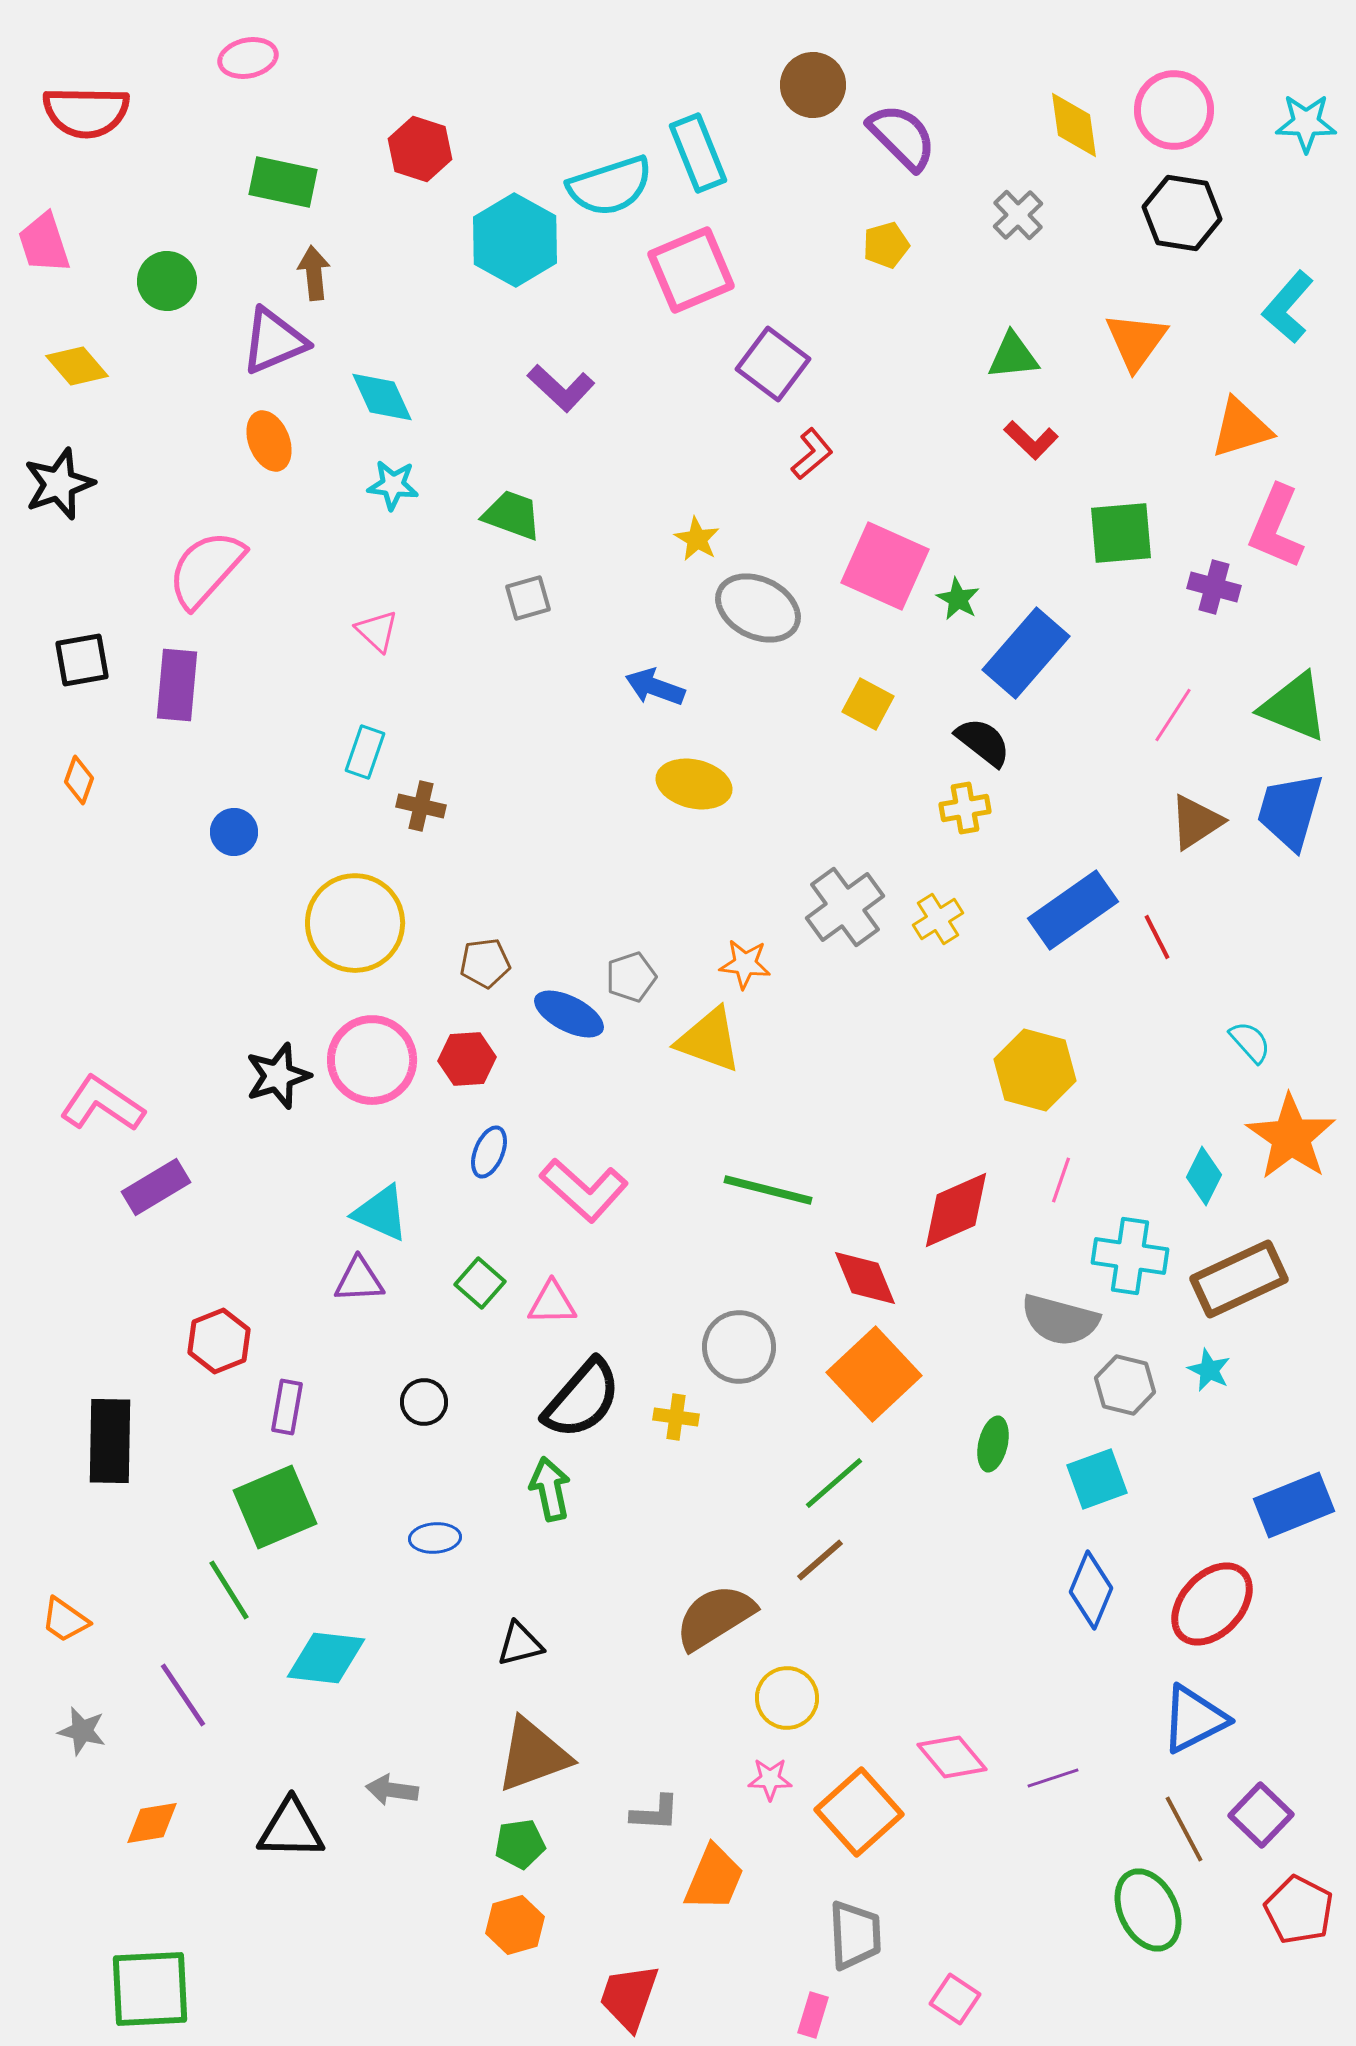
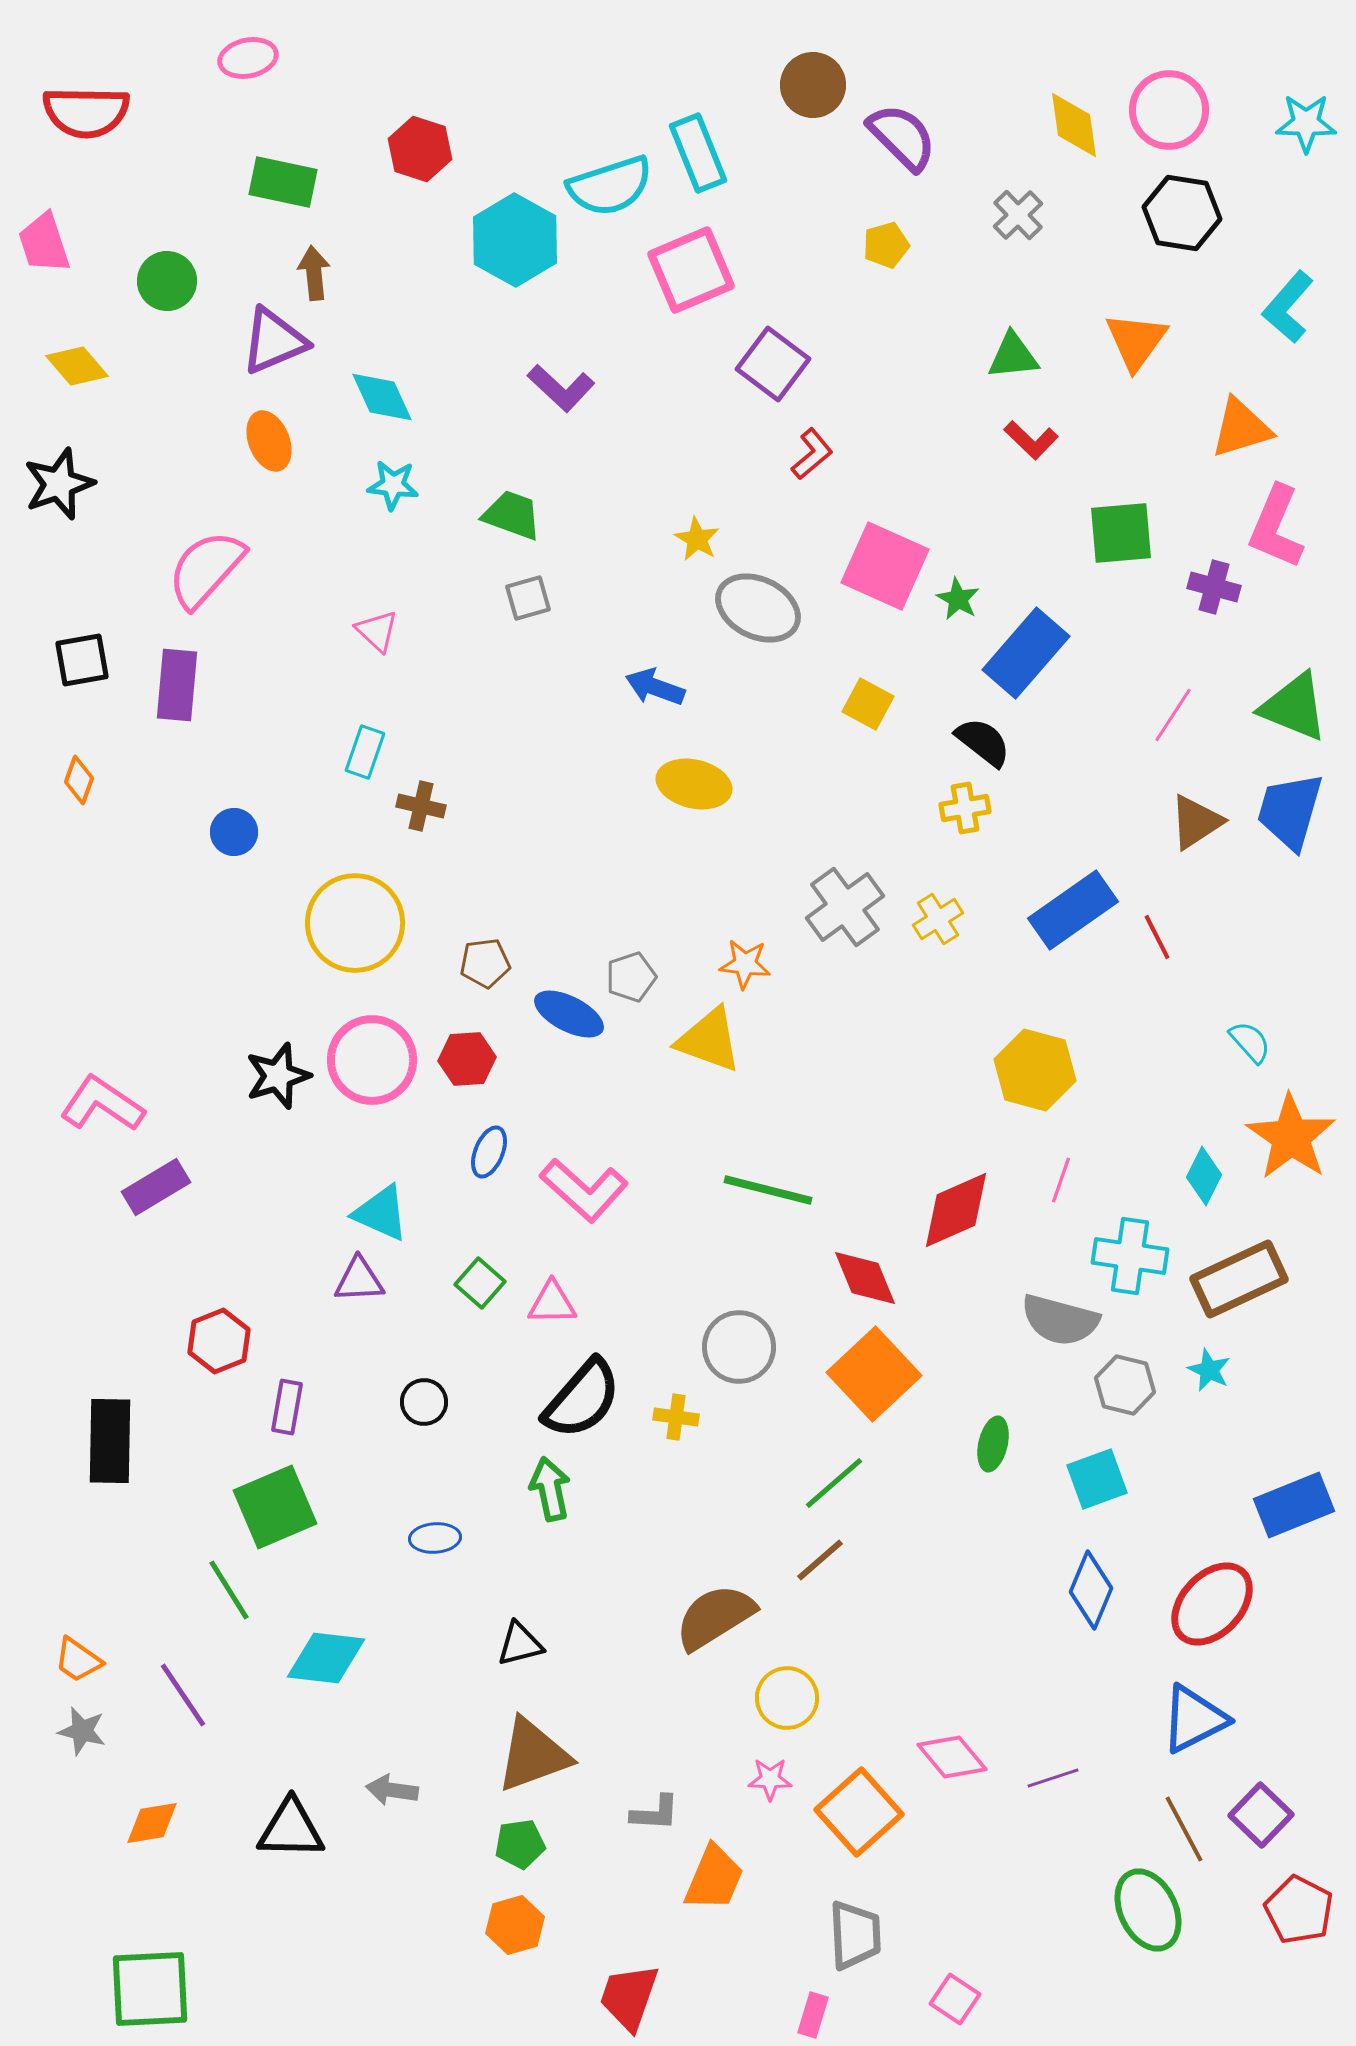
pink circle at (1174, 110): moved 5 px left
orange trapezoid at (65, 1620): moved 13 px right, 40 px down
